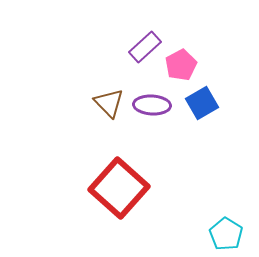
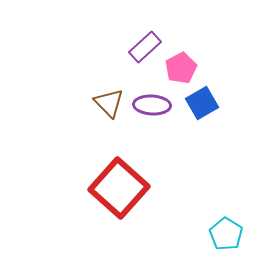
pink pentagon: moved 3 px down
